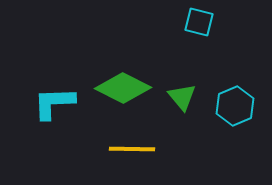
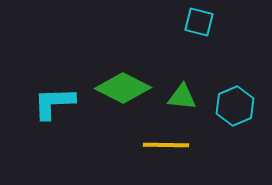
green triangle: rotated 44 degrees counterclockwise
yellow line: moved 34 px right, 4 px up
